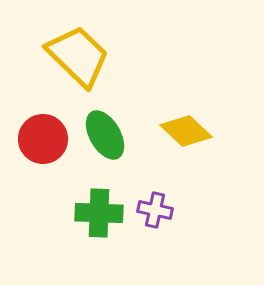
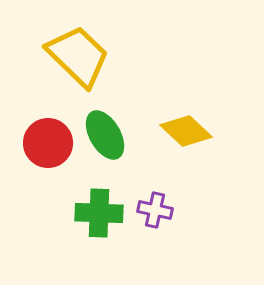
red circle: moved 5 px right, 4 px down
